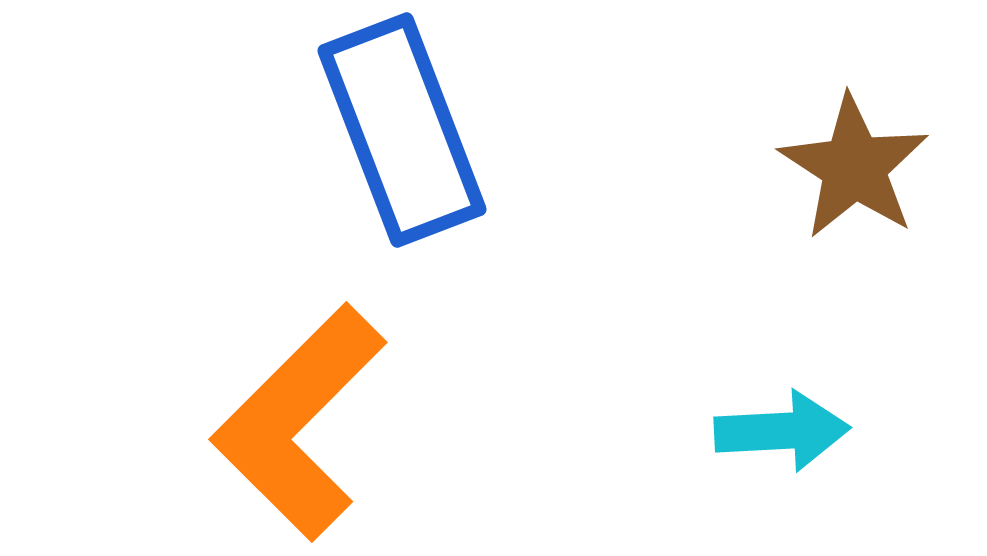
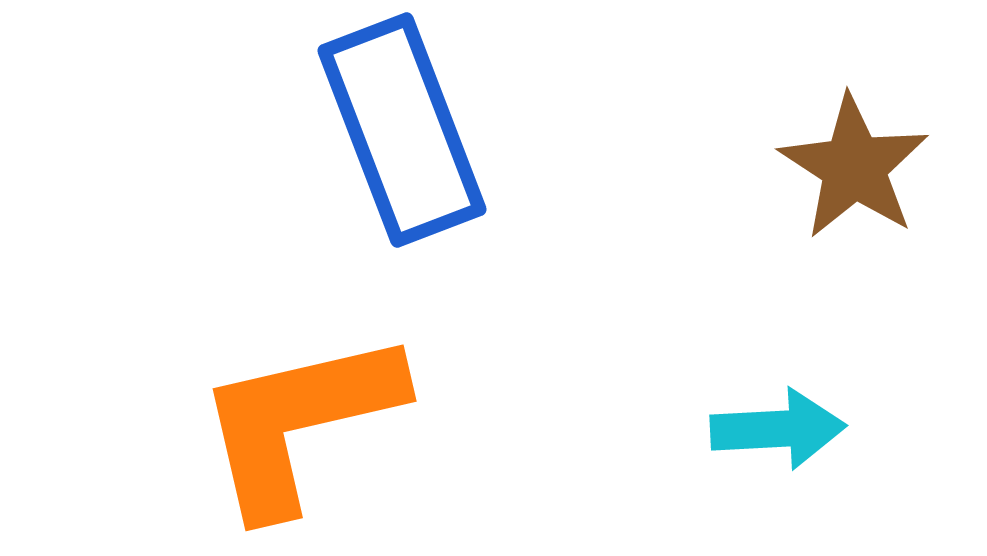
orange L-shape: rotated 32 degrees clockwise
cyan arrow: moved 4 px left, 2 px up
